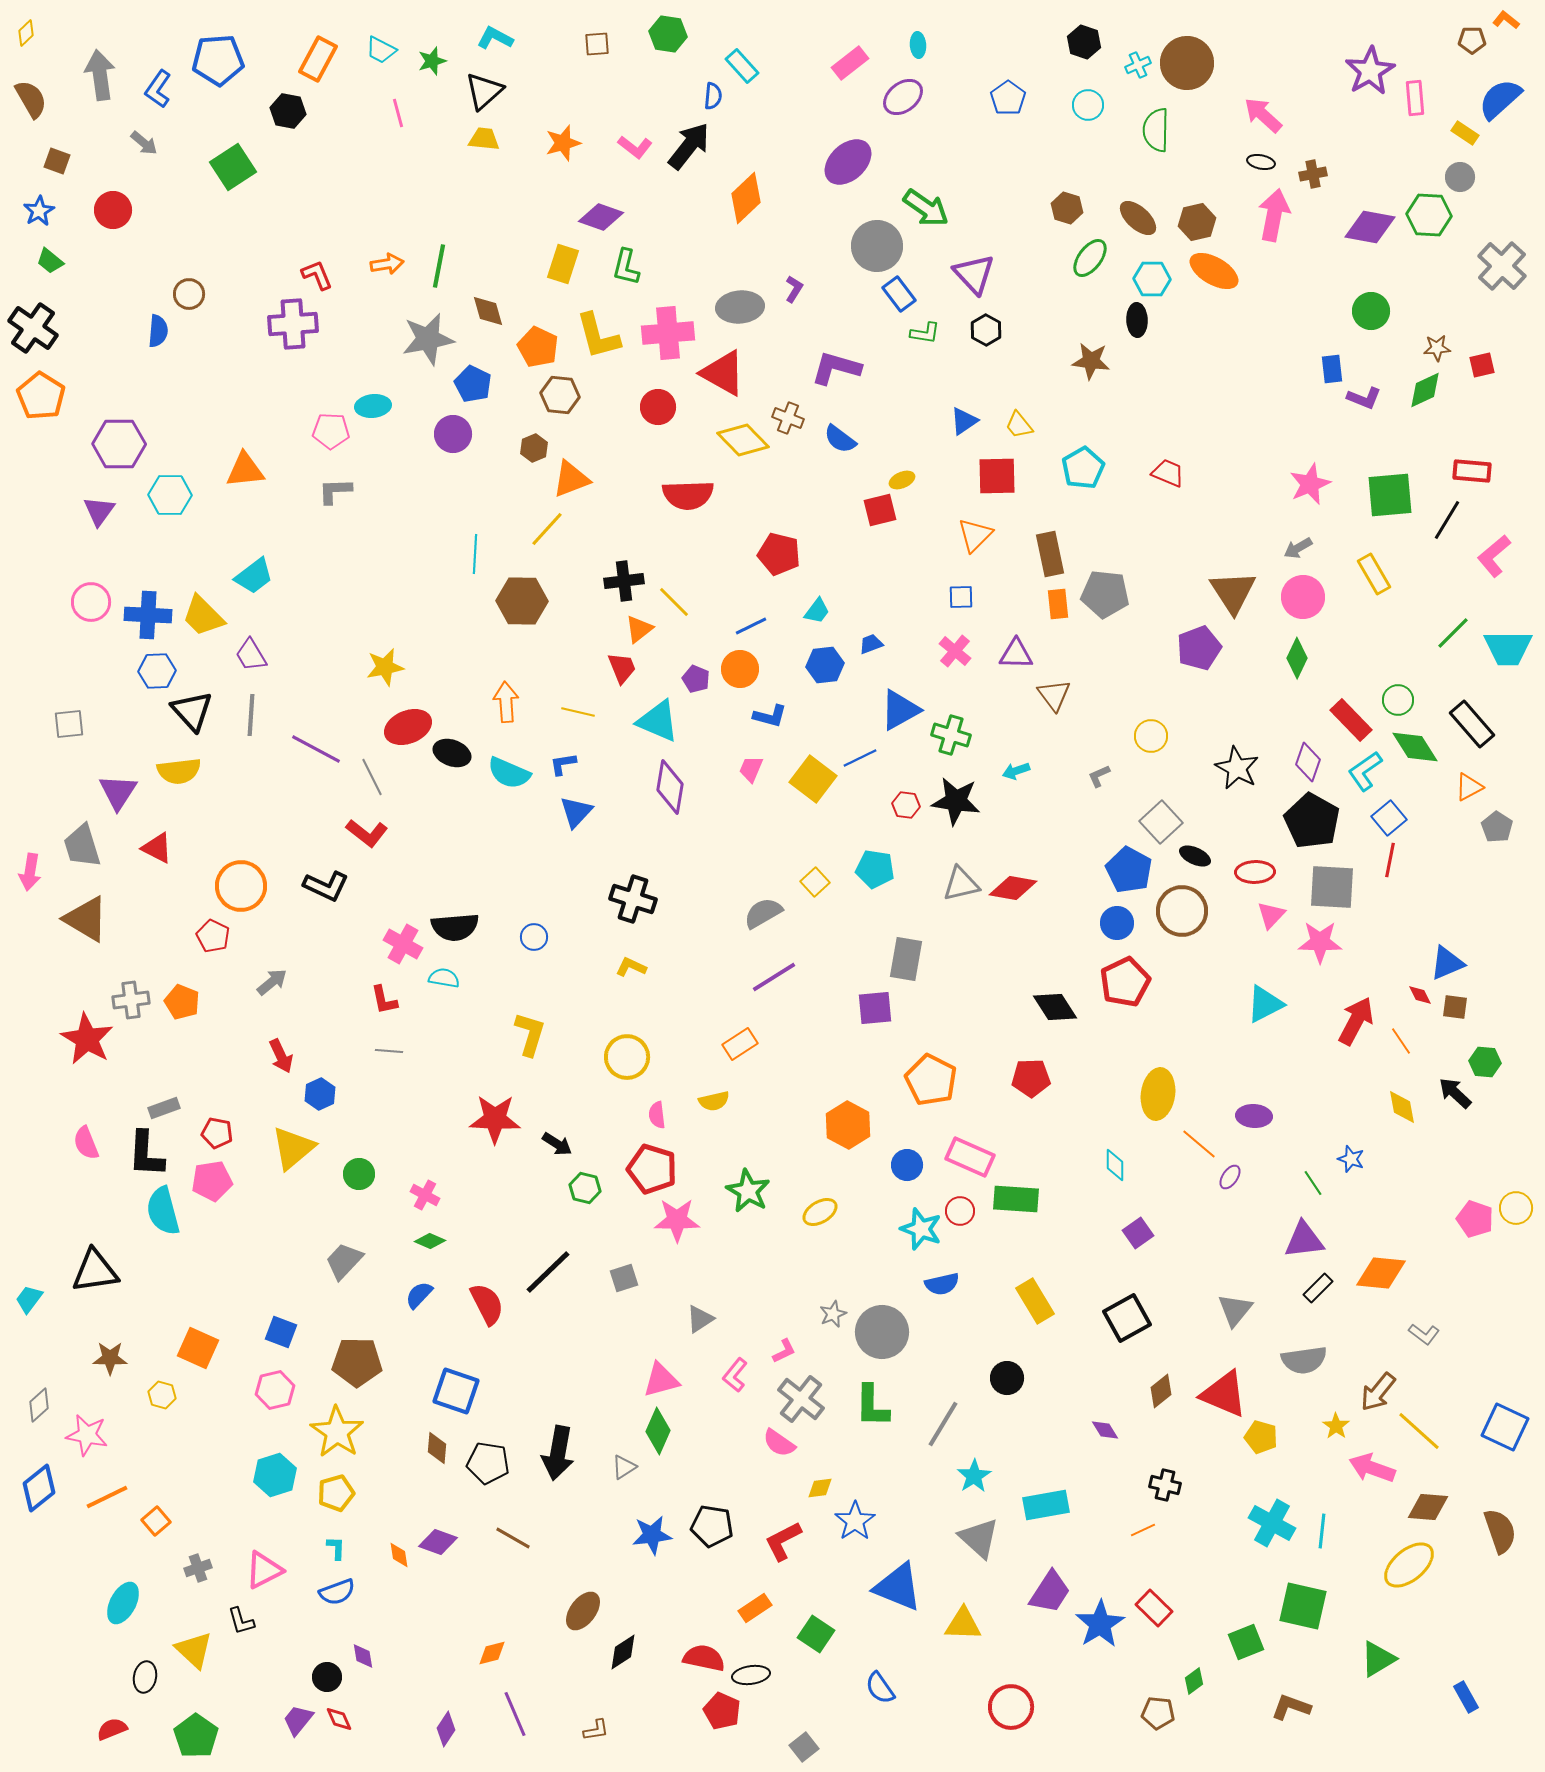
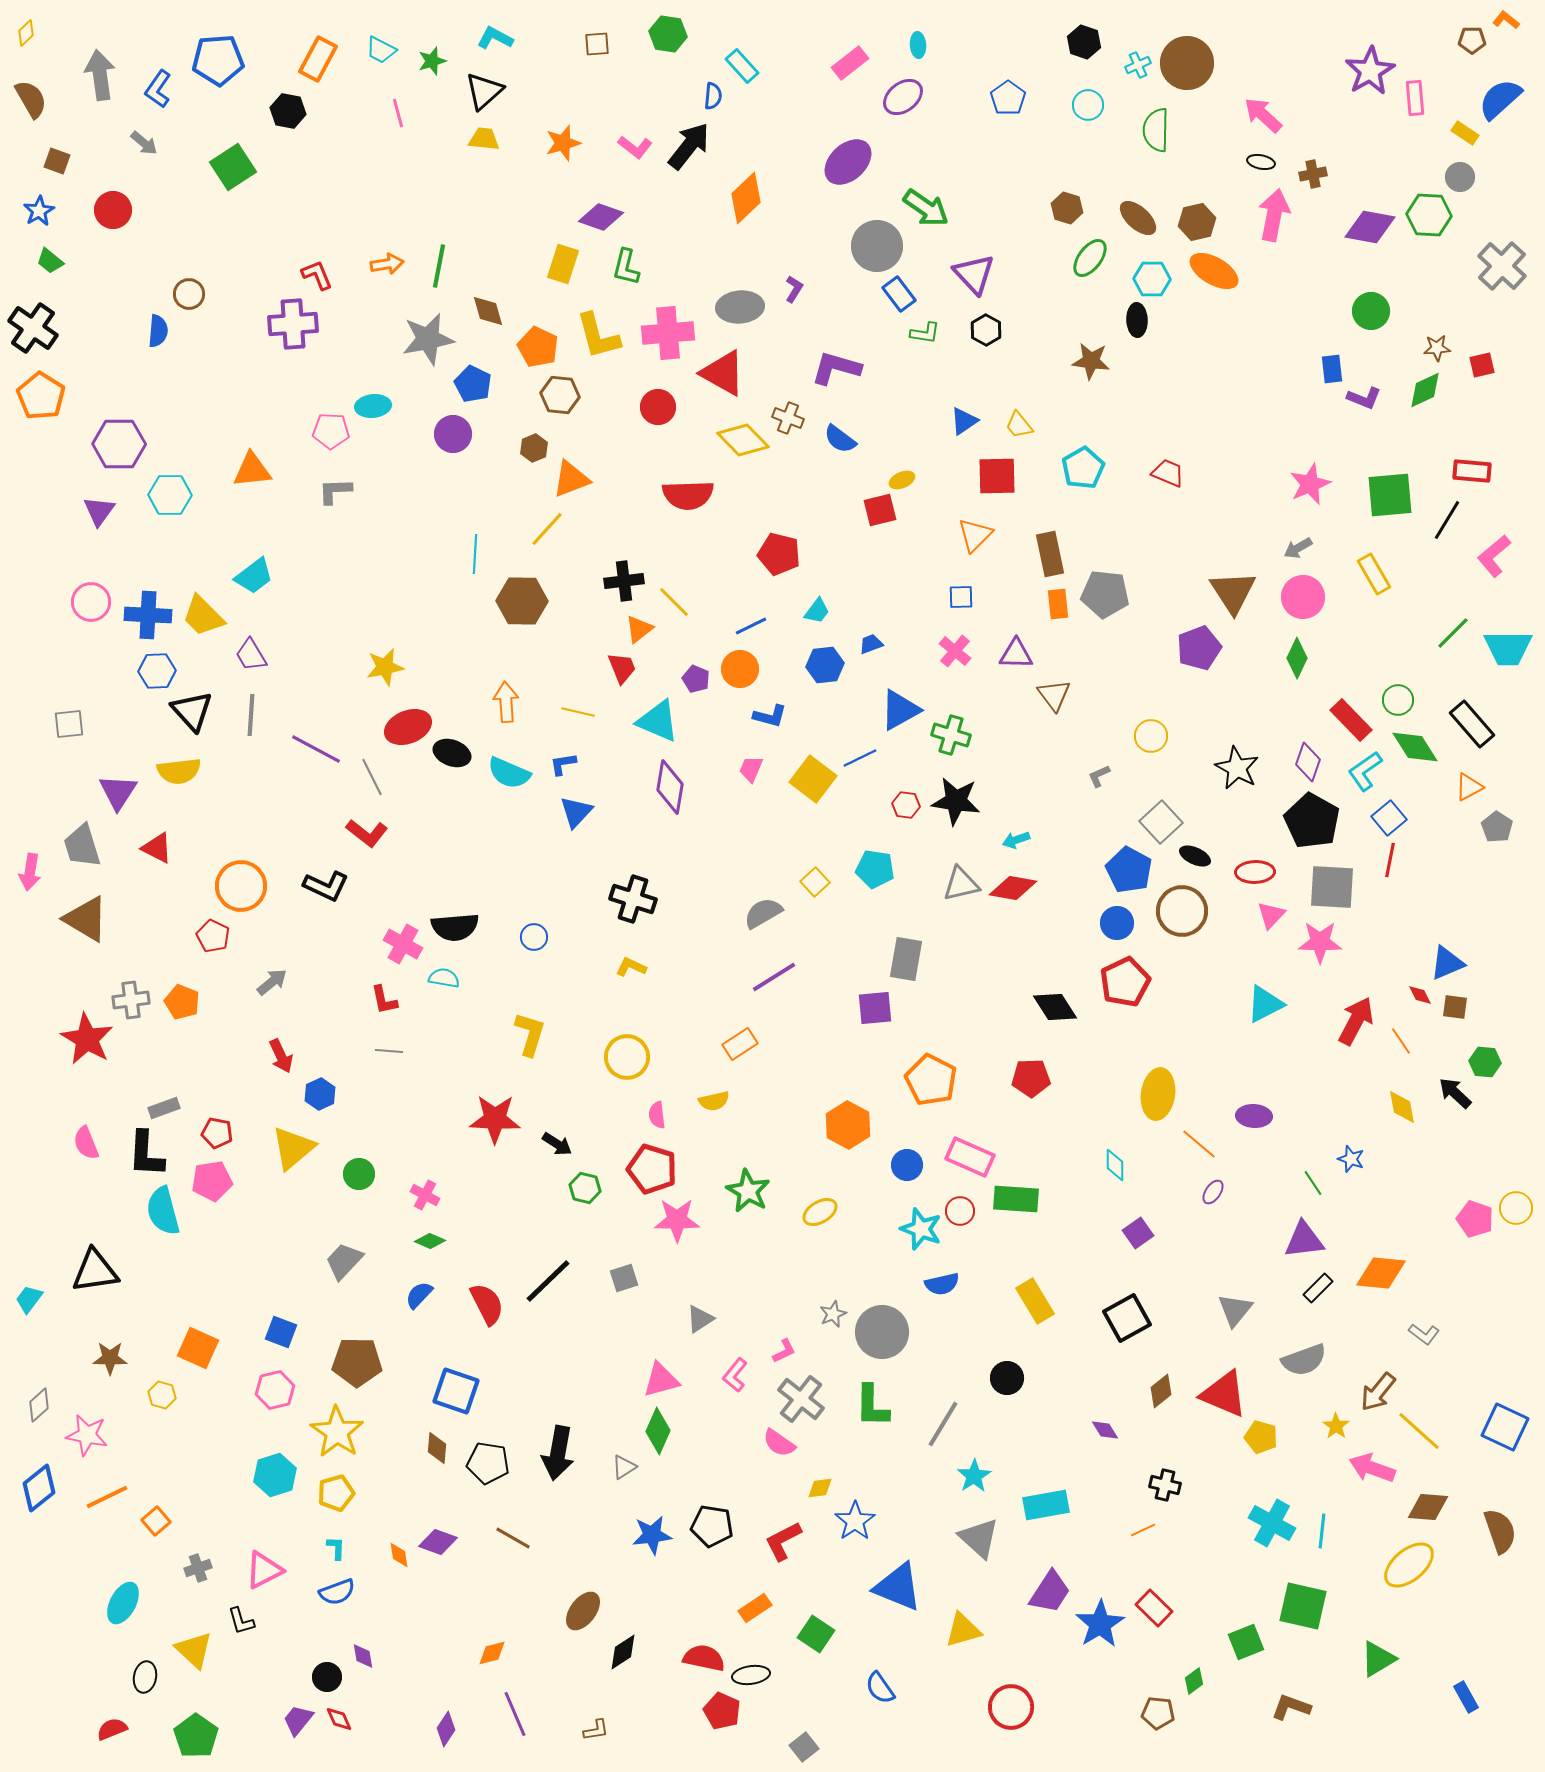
orange triangle at (245, 470): moved 7 px right
cyan arrow at (1016, 771): moved 69 px down
purple ellipse at (1230, 1177): moved 17 px left, 15 px down
black line at (548, 1272): moved 9 px down
gray semicircle at (1304, 1360): rotated 12 degrees counterclockwise
yellow triangle at (963, 1624): moved 6 px down; rotated 18 degrees counterclockwise
